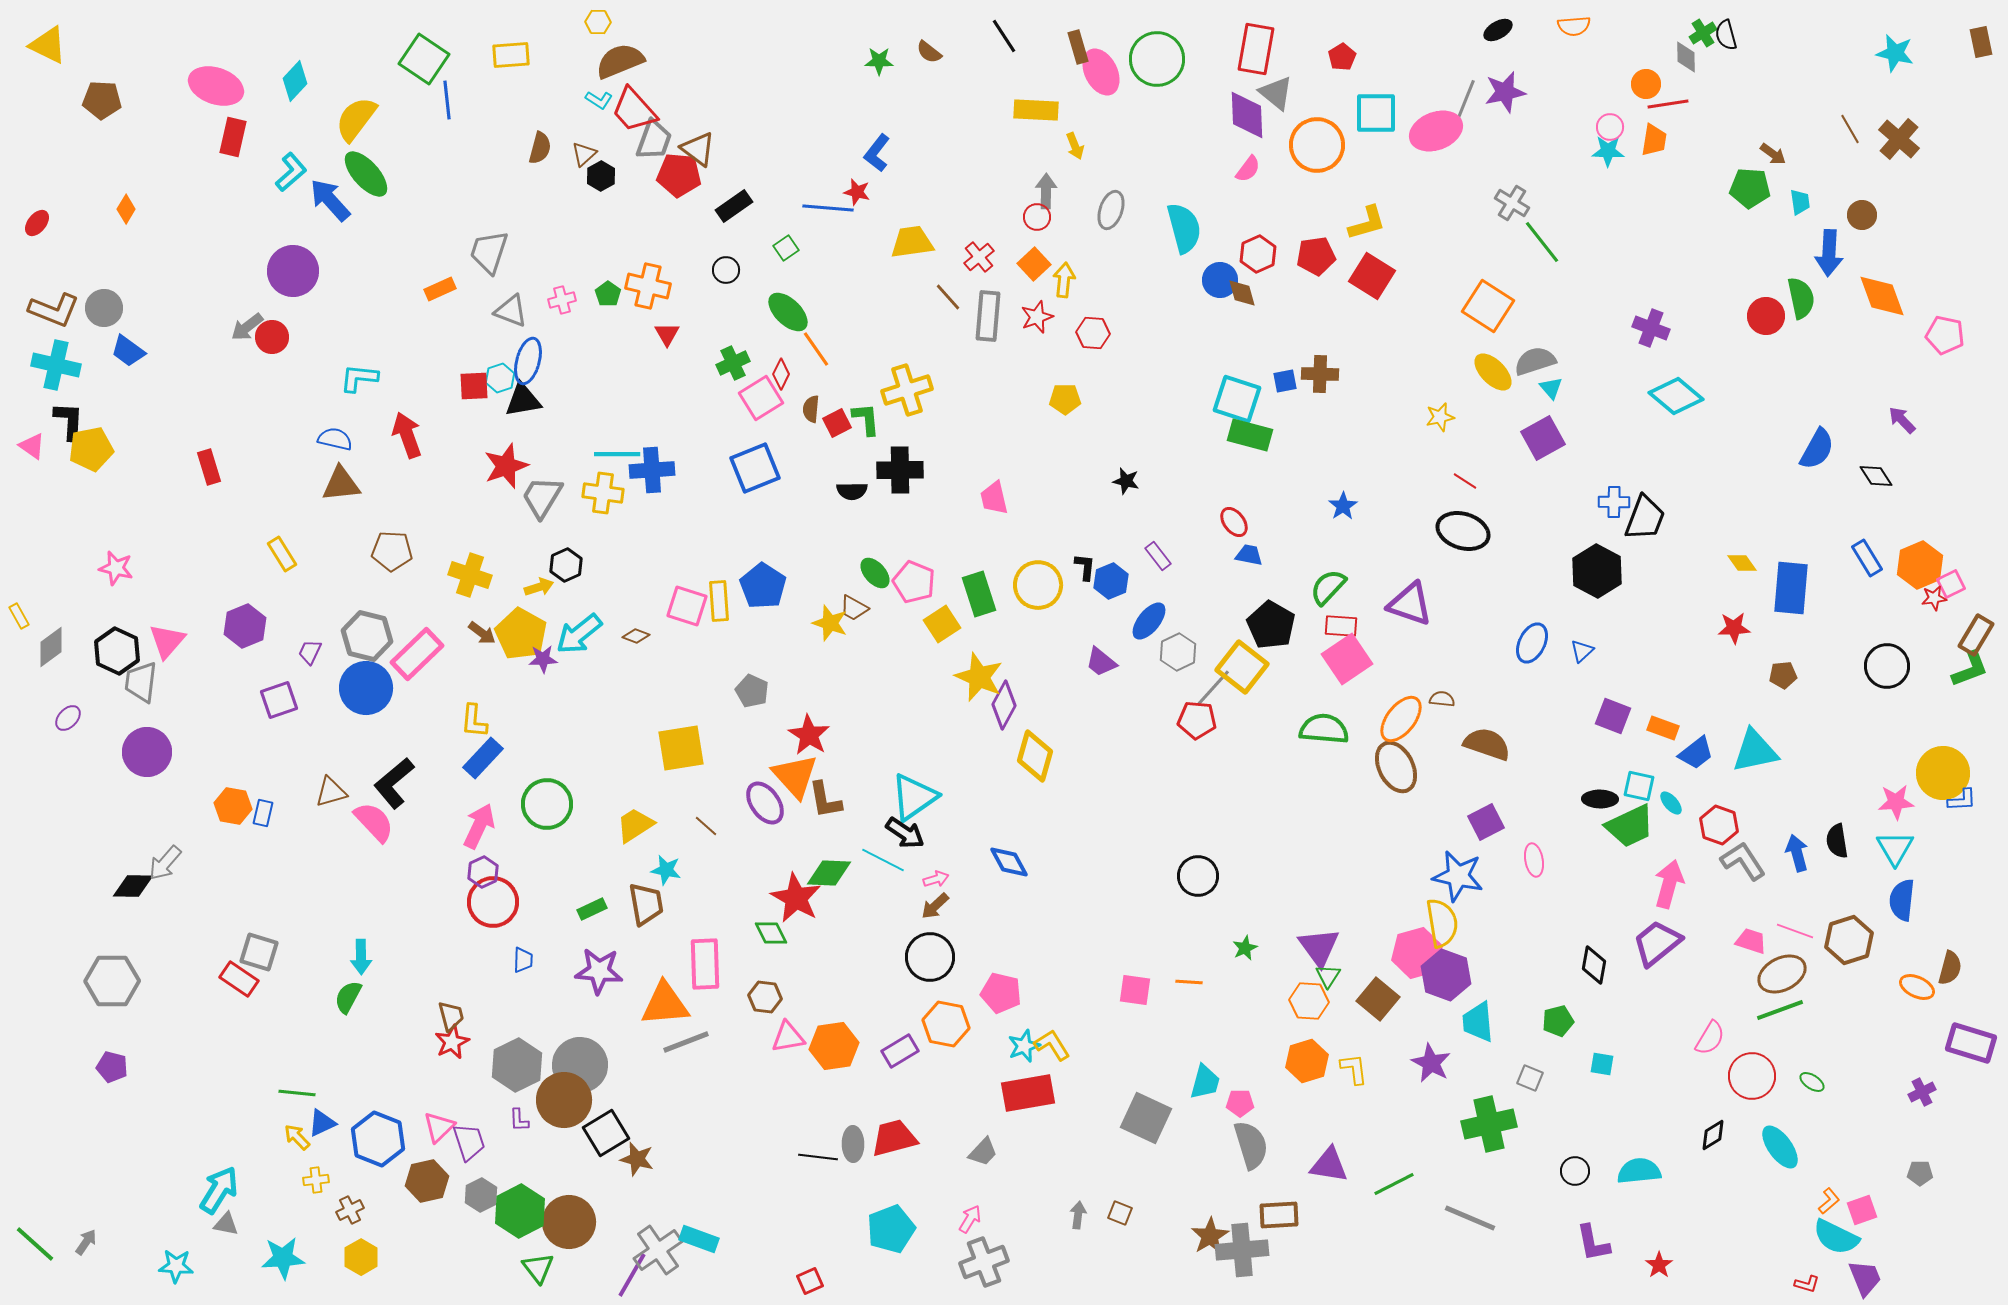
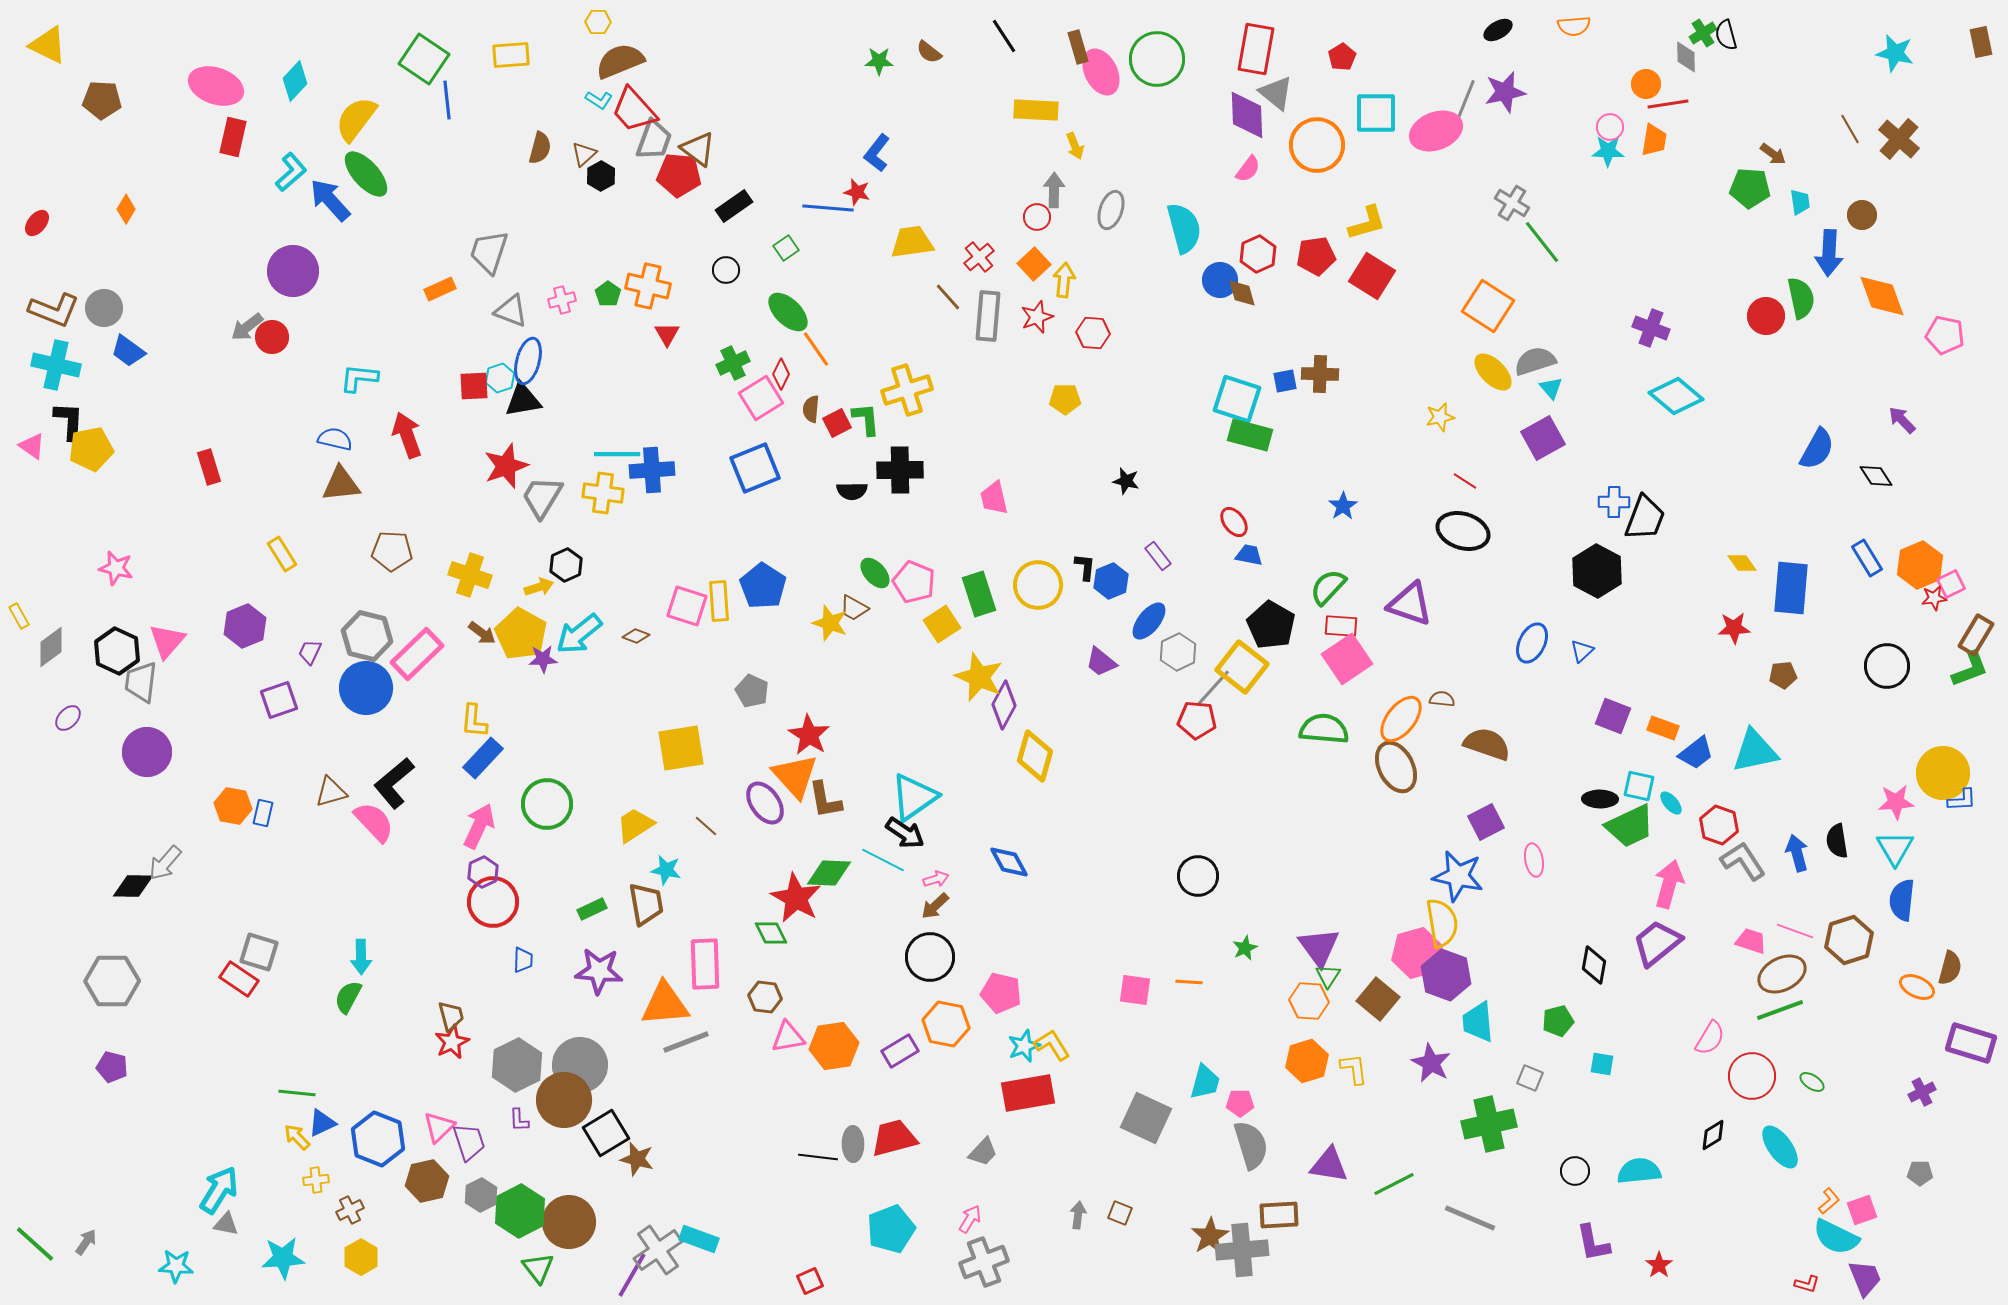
gray arrow at (1046, 191): moved 8 px right, 1 px up
